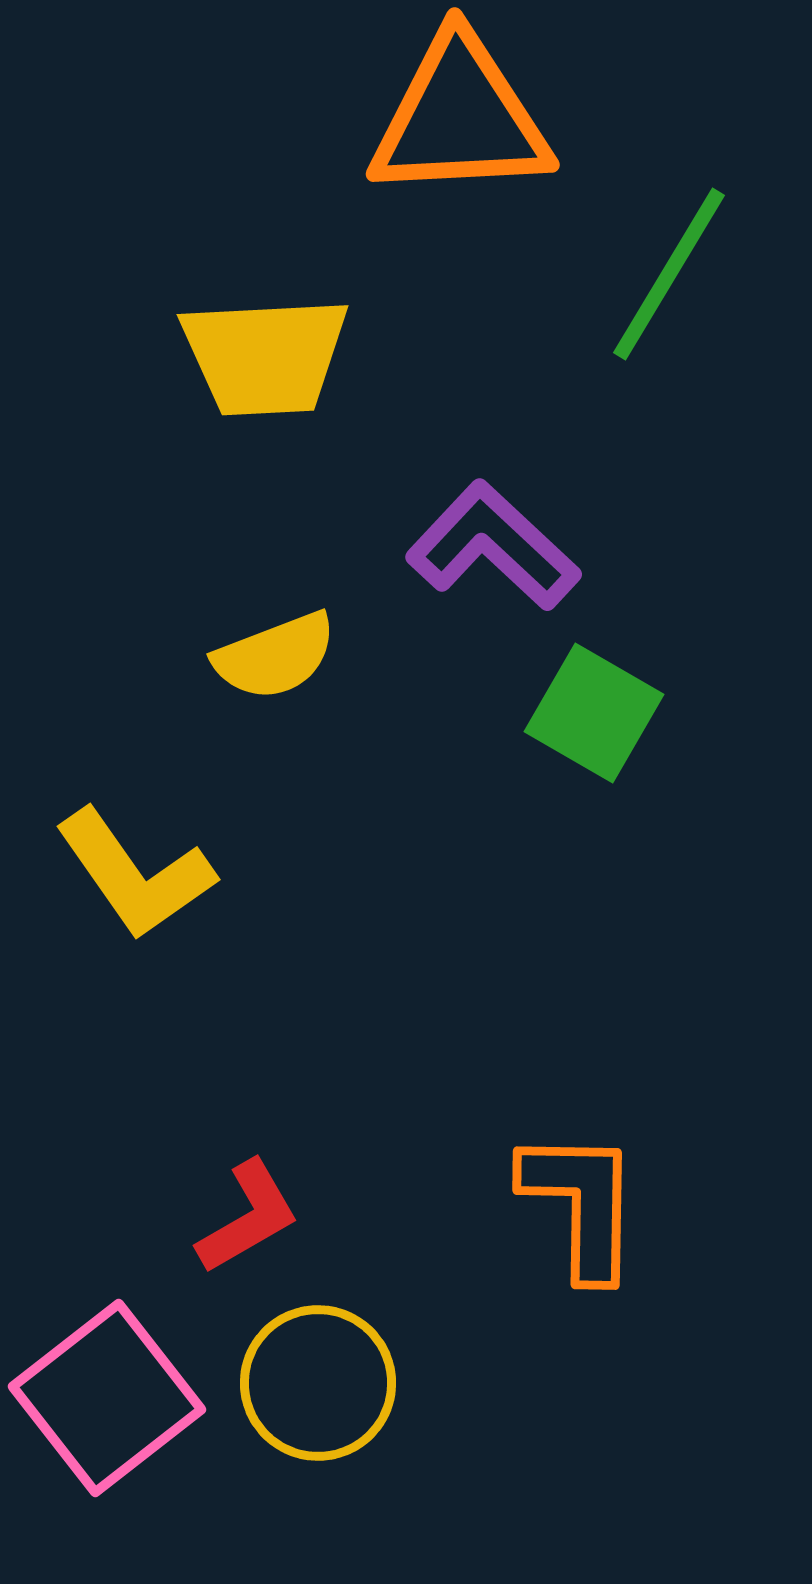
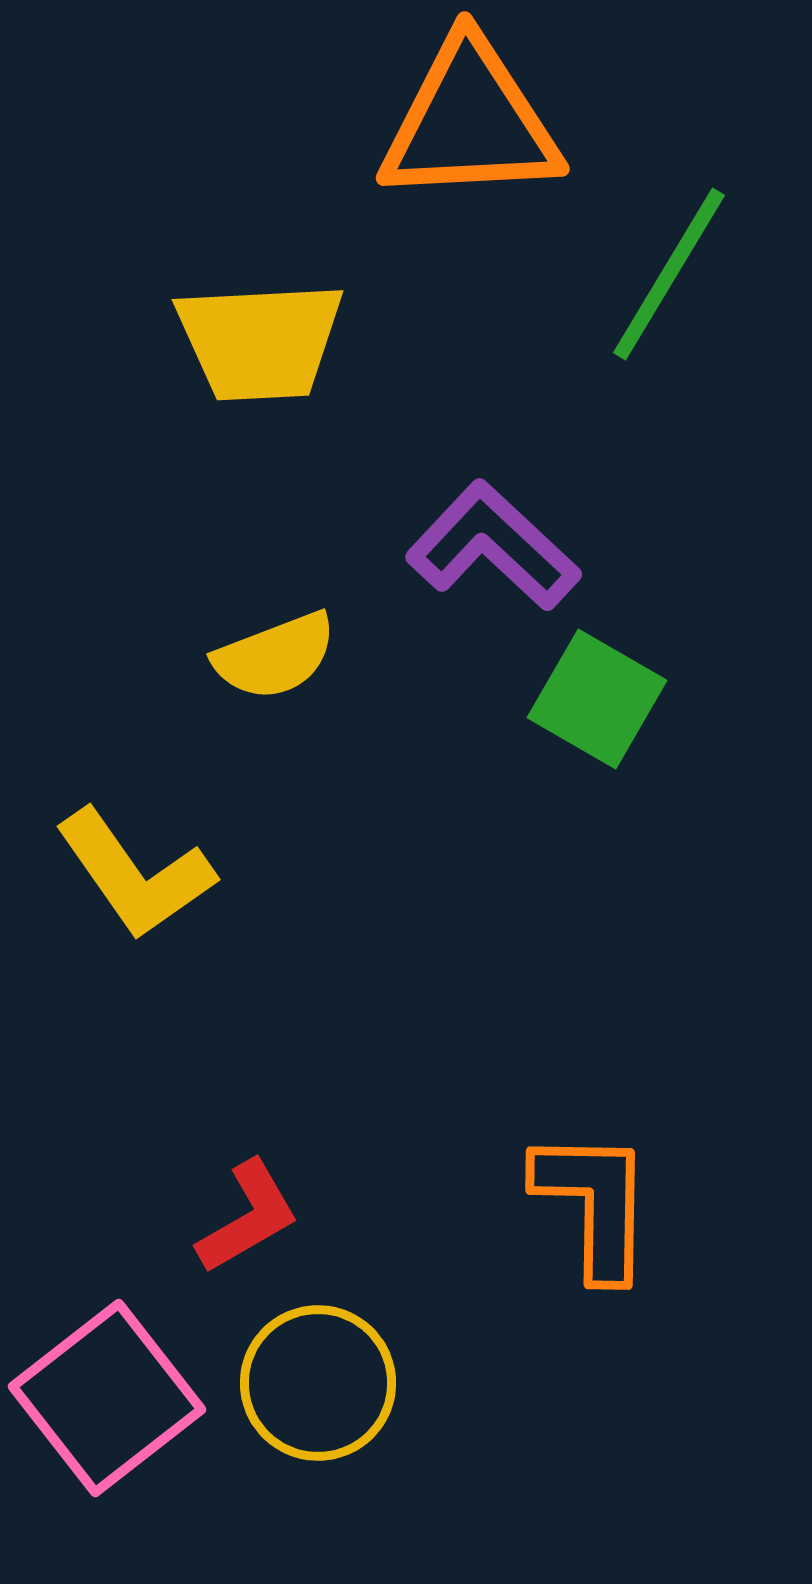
orange triangle: moved 10 px right, 4 px down
yellow trapezoid: moved 5 px left, 15 px up
green square: moved 3 px right, 14 px up
orange L-shape: moved 13 px right
